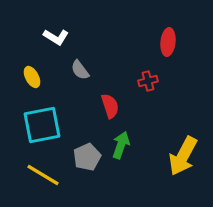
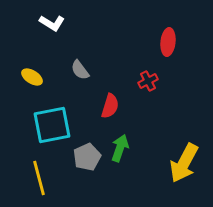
white L-shape: moved 4 px left, 14 px up
yellow ellipse: rotated 30 degrees counterclockwise
red cross: rotated 12 degrees counterclockwise
red semicircle: rotated 35 degrees clockwise
cyan square: moved 10 px right
green arrow: moved 1 px left, 3 px down
yellow arrow: moved 1 px right, 7 px down
yellow line: moved 4 px left, 3 px down; rotated 44 degrees clockwise
